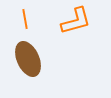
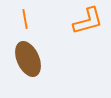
orange L-shape: moved 12 px right
